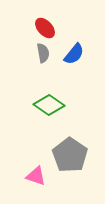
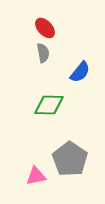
blue semicircle: moved 6 px right, 18 px down
green diamond: rotated 32 degrees counterclockwise
gray pentagon: moved 4 px down
pink triangle: rotated 30 degrees counterclockwise
